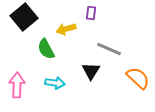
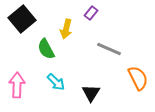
purple rectangle: rotated 32 degrees clockwise
black square: moved 2 px left, 2 px down
yellow arrow: rotated 60 degrees counterclockwise
black triangle: moved 22 px down
orange semicircle: rotated 20 degrees clockwise
cyan arrow: moved 1 px right, 1 px up; rotated 36 degrees clockwise
